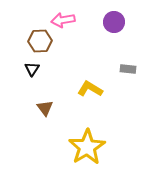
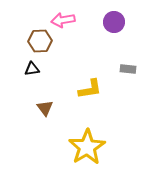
black triangle: rotated 49 degrees clockwise
yellow L-shape: rotated 140 degrees clockwise
